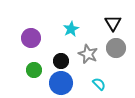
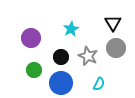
gray star: moved 2 px down
black circle: moved 4 px up
cyan semicircle: rotated 72 degrees clockwise
